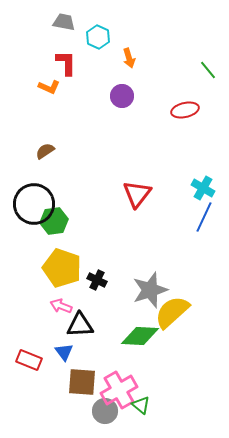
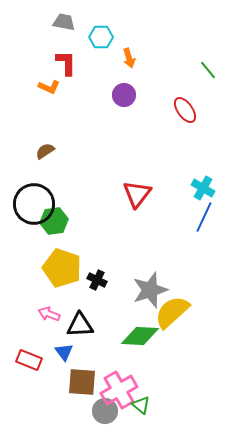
cyan hexagon: moved 3 px right; rotated 25 degrees counterclockwise
purple circle: moved 2 px right, 1 px up
red ellipse: rotated 68 degrees clockwise
pink arrow: moved 12 px left, 8 px down
